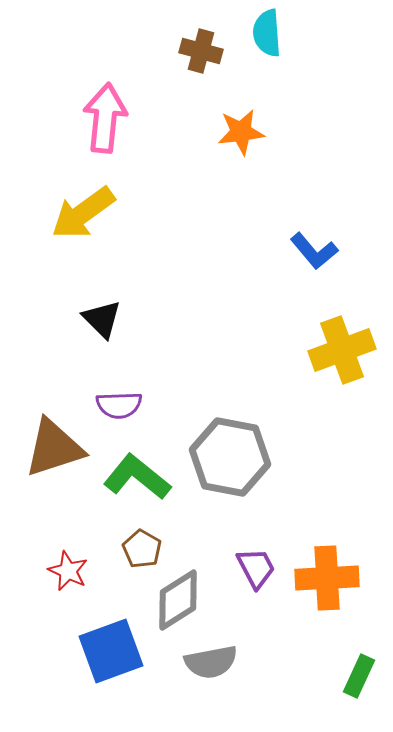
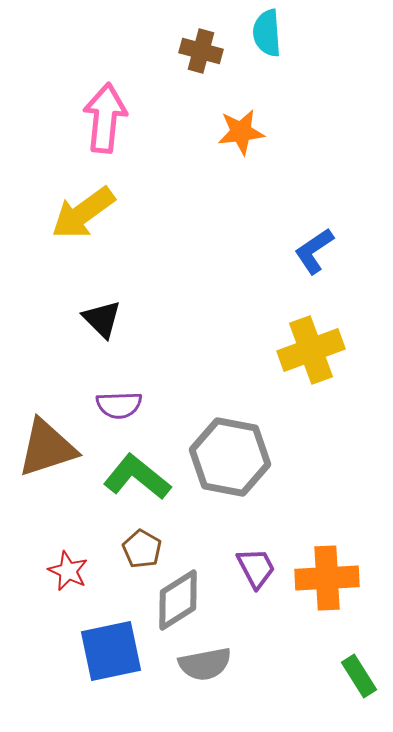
blue L-shape: rotated 96 degrees clockwise
yellow cross: moved 31 px left
brown triangle: moved 7 px left
blue square: rotated 8 degrees clockwise
gray semicircle: moved 6 px left, 2 px down
green rectangle: rotated 57 degrees counterclockwise
